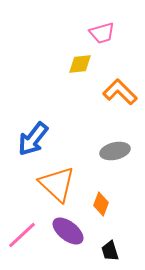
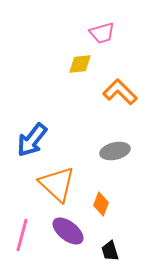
blue arrow: moved 1 px left, 1 px down
pink line: rotated 32 degrees counterclockwise
